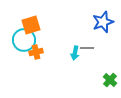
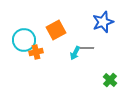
orange square: moved 25 px right, 5 px down; rotated 12 degrees counterclockwise
cyan arrow: rotated 16 degrees clockwise
